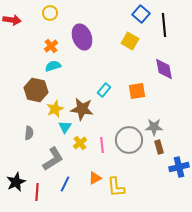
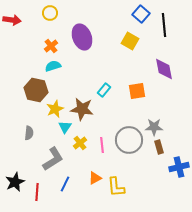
black star: moved 1 px left
